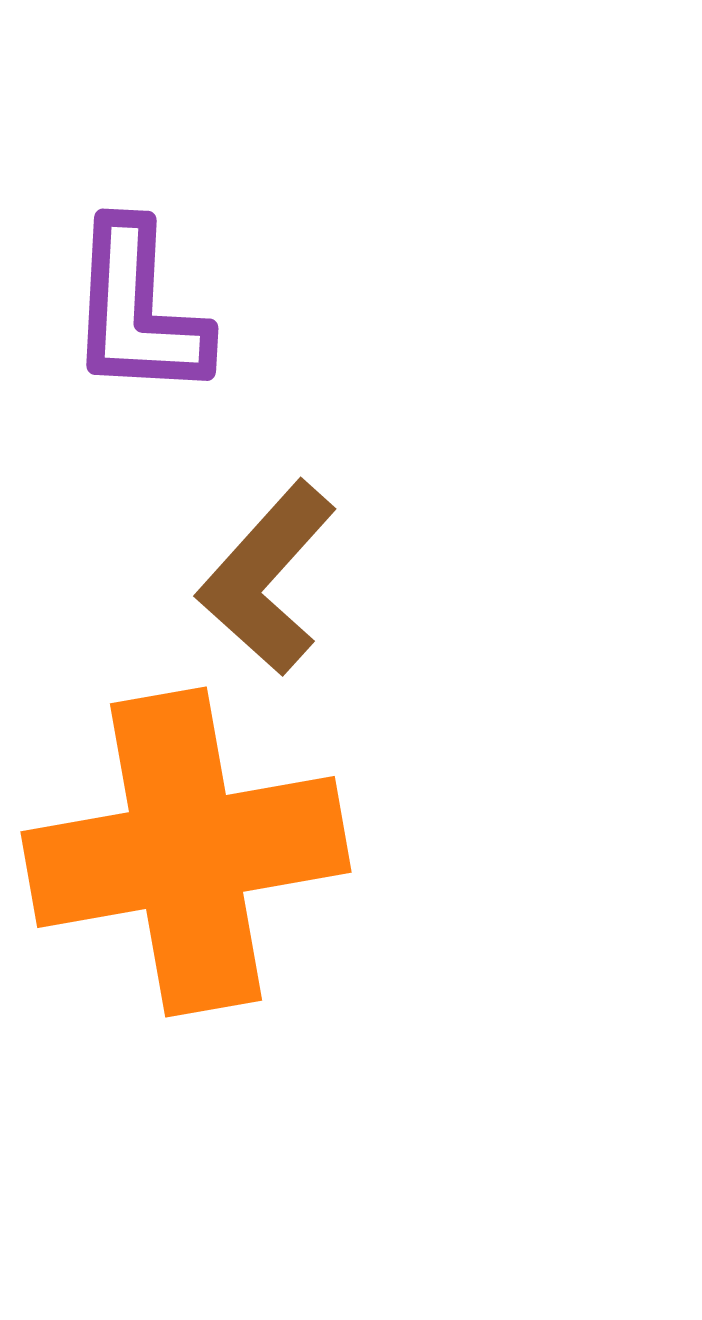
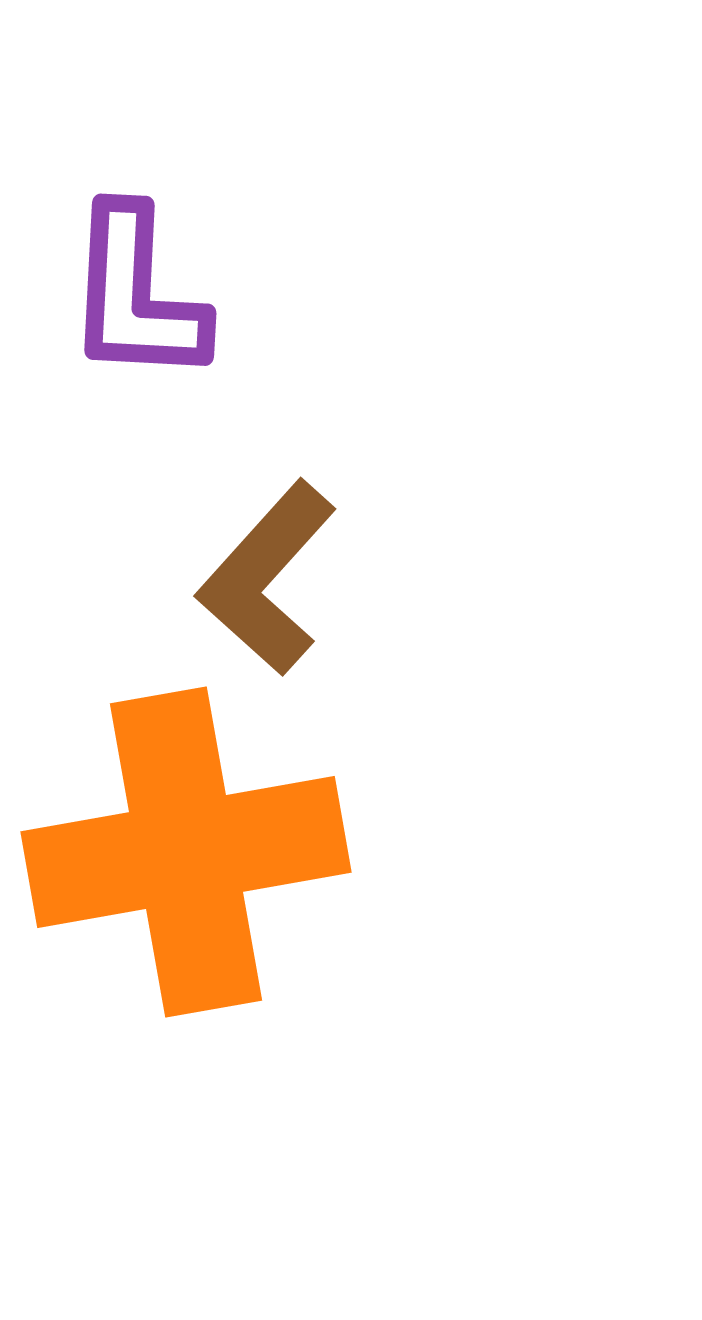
purple L-shape: moved 2 px left, 15 px up
